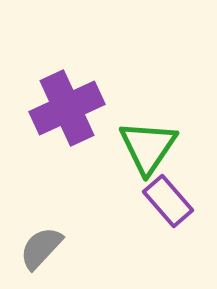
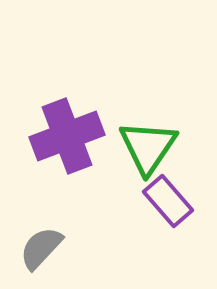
purple cross: moved 28 px down; rotated 4 degrees clockwise
